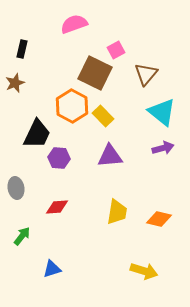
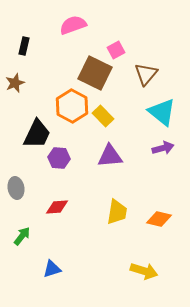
pink semicircle: moved 1 px left, 1 px down
black rectangle: moved 2 px right, 3 px up
